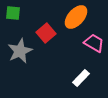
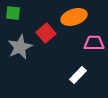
orange ellipse: moved 2 px left; rotated 30 degrees clockwise
pink trapezoid: rotated 30 degrees counterclockwise
gray star: moved 4 px up
white rectangle: moved 3 px left, 3 px up
